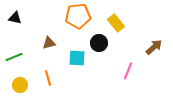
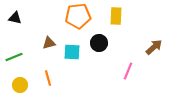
yellow rectangle: moved 7 px up; rotated 42 degrees clockwise
cyan square: moved 5 px left, 6 px up
